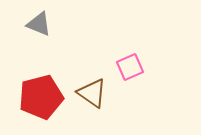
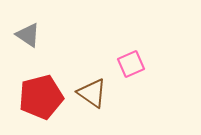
gray triangle: moved 11 px left, 11 px down; rotated 12 degrees clockwise
pink square: moved 1 px right, 3 px up
